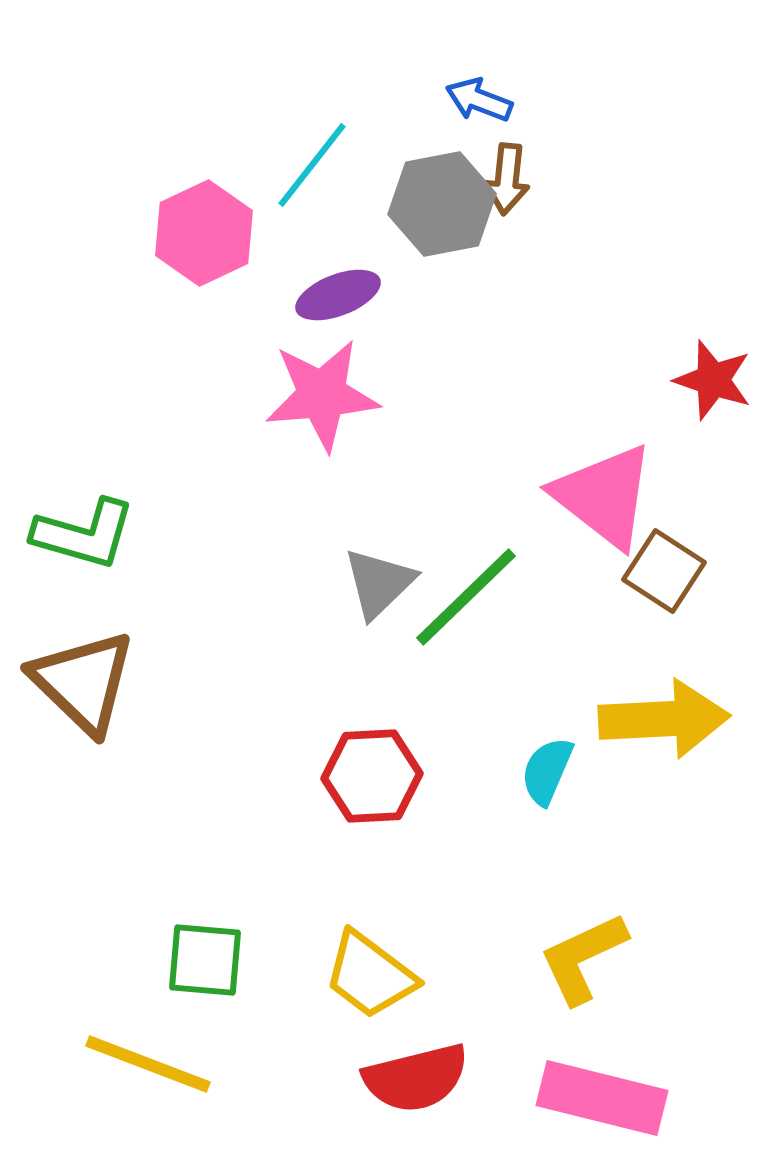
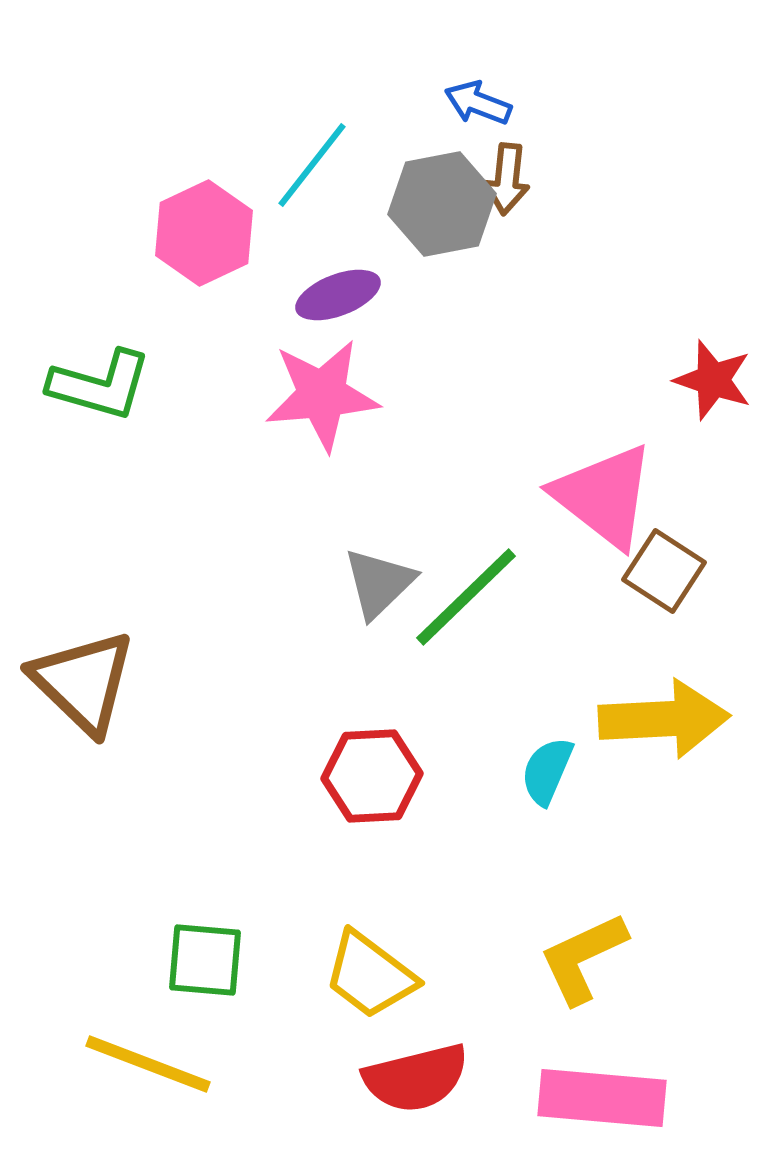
blue arrow: moved 1 px left, 3 px down
green L-shape: moved 16 px right, 149 px up
pink rectangle: rotated 9 degrees counterclockwise
